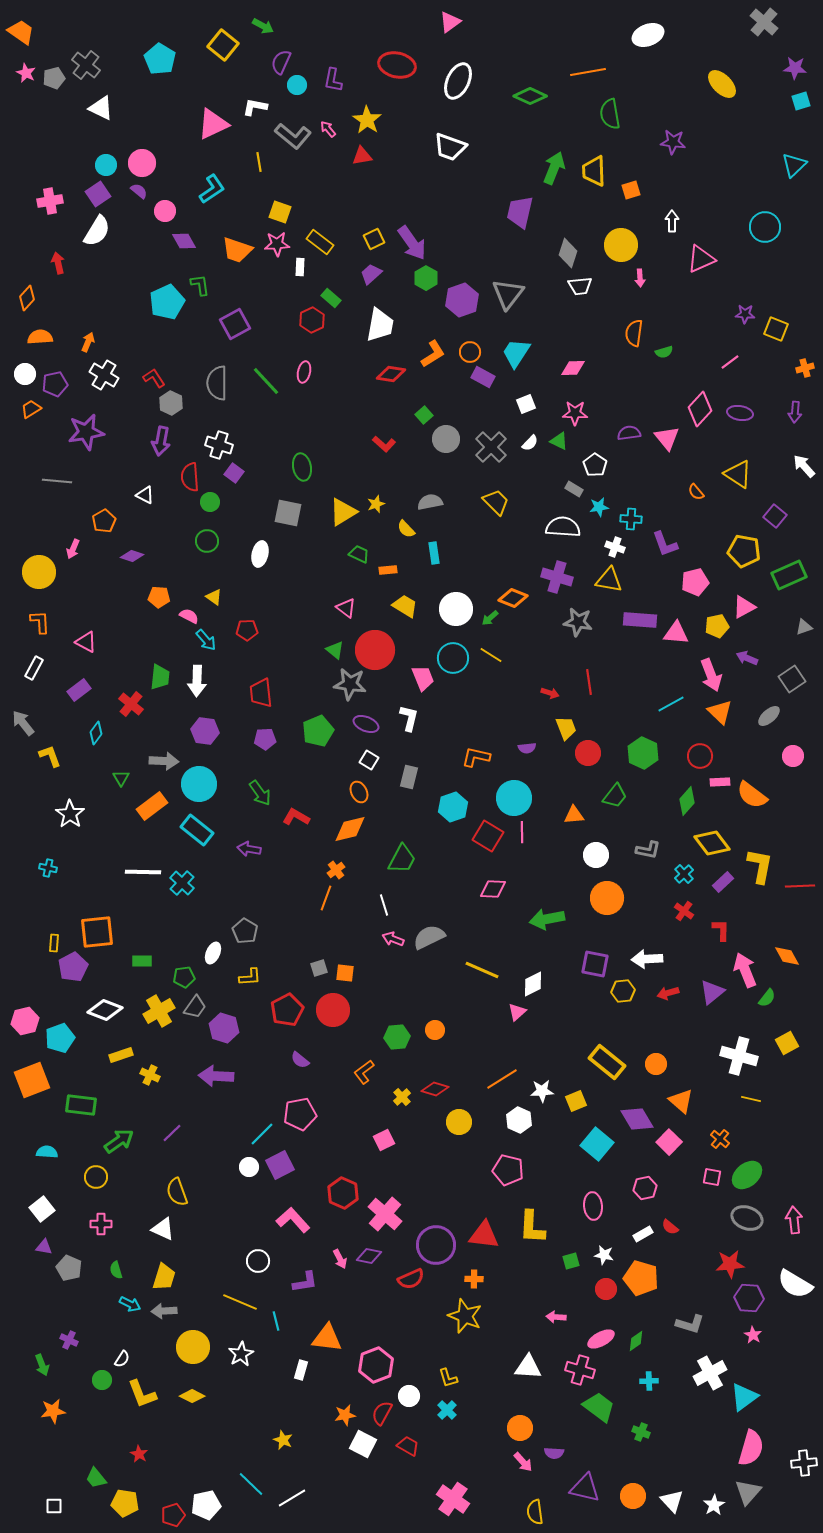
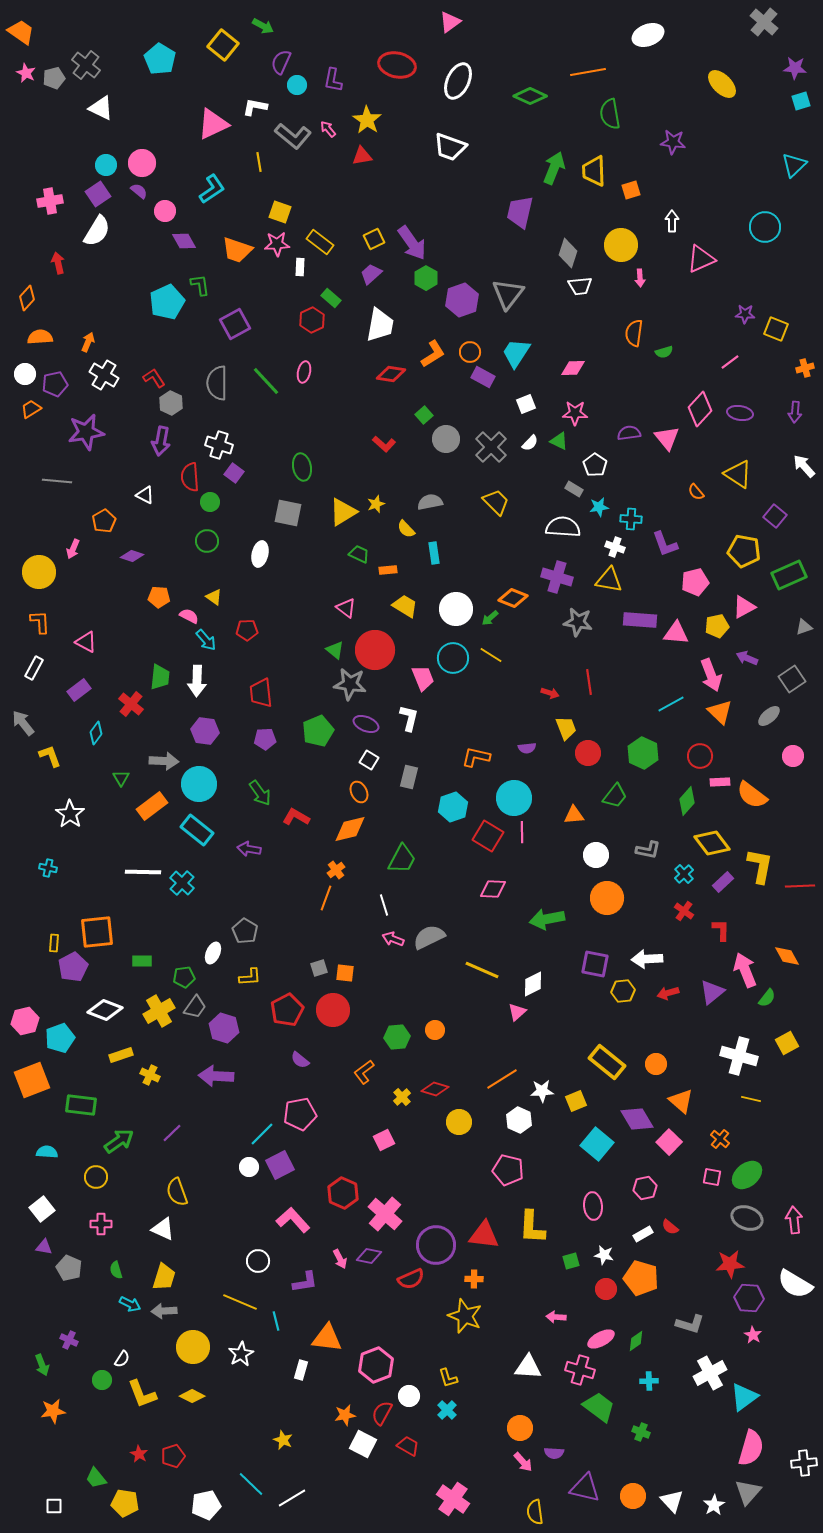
red pentagon at (173, 1515): moved 59 px up
